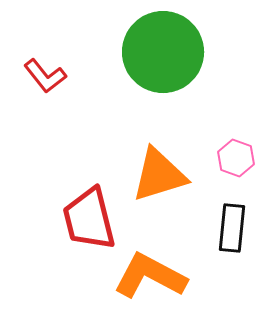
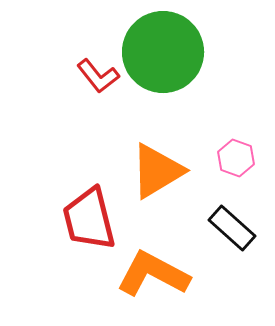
red L-shape: moved 53 px right
orange triangle: moved 2 px left, 4 px up; rotated 14 degrees counterclockwise
black rectangle: rotated 54 degrees counterclockwise
orange L-shape: moved 3 px right, 2 px up
